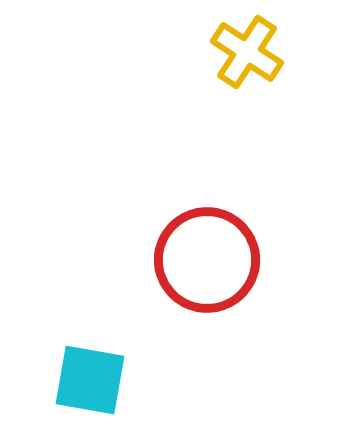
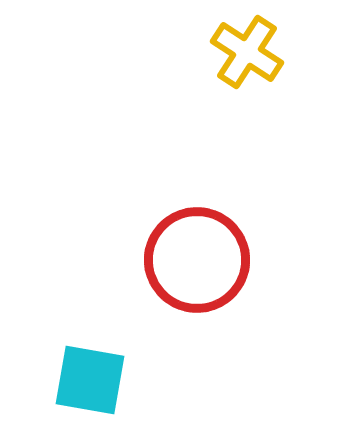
red circle: moved 10 px left
